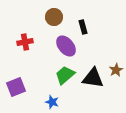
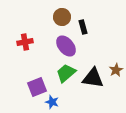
brown circle: moved 8 px right
green trapezoid: moved 1 px right, 2 px up
purple square: moved 21 px right
